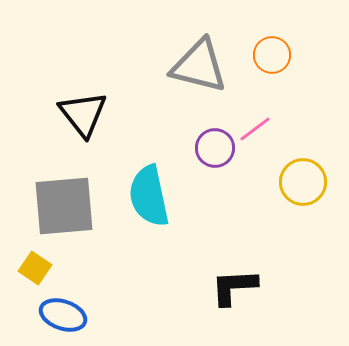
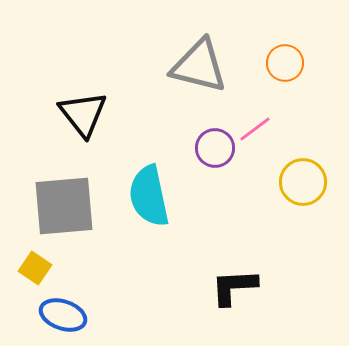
orange circle: moved 13 px right, 8 px down
